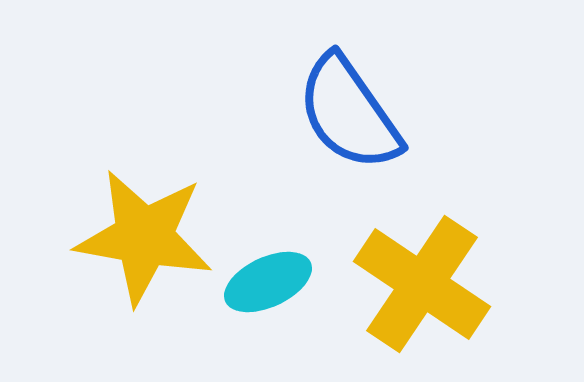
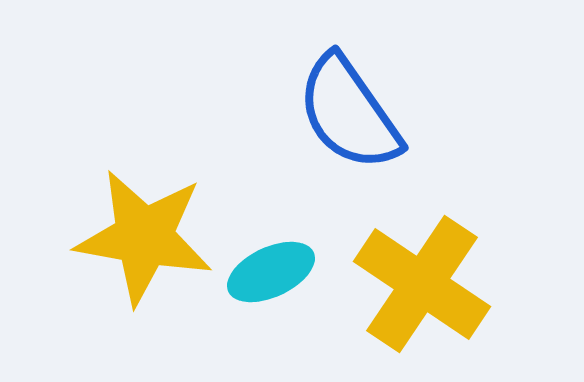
cyan ellipse: moved 3 px right, 10 px up
